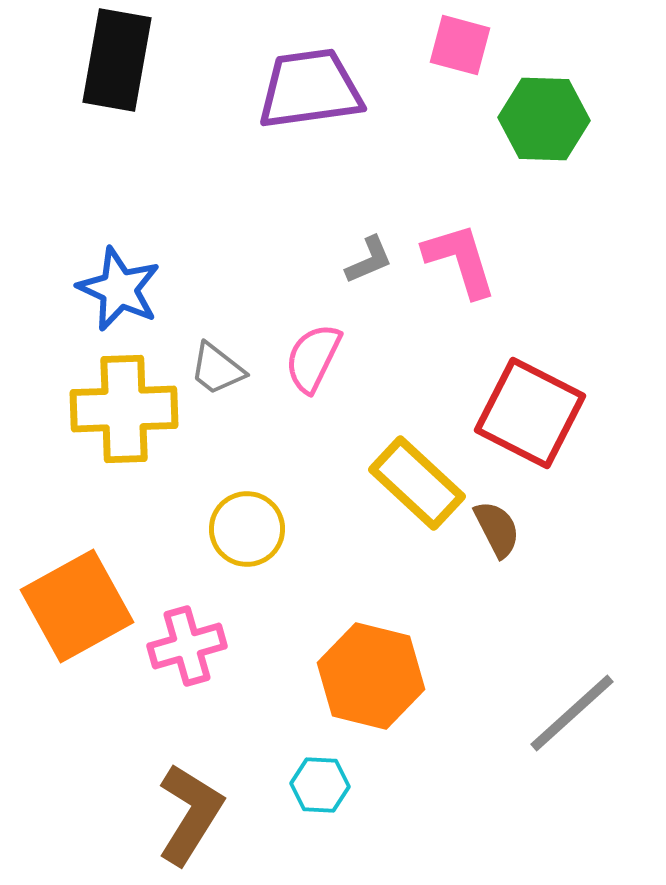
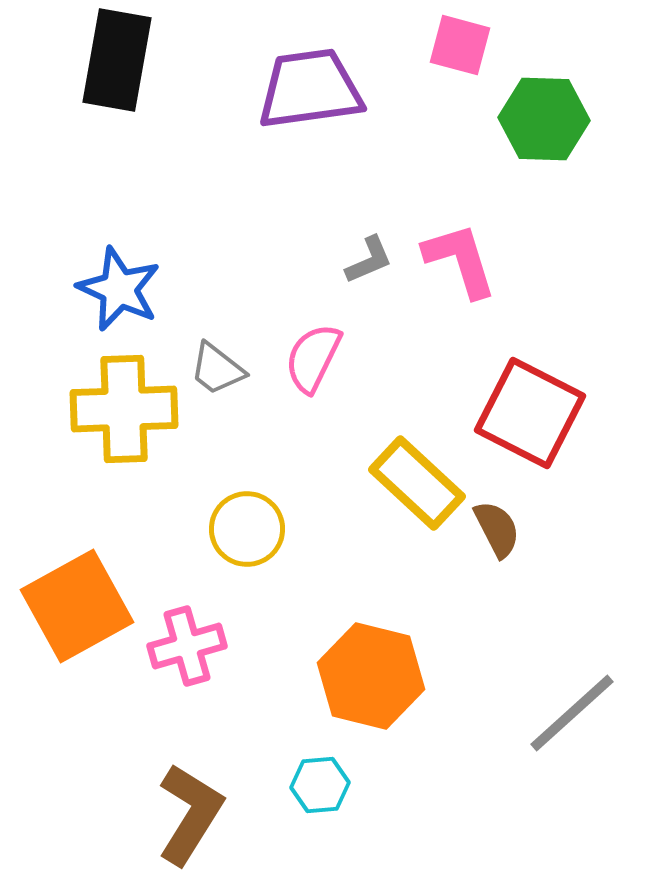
cyan hexagon: rotated 8 degrees counterclockwise
